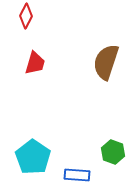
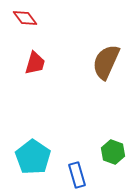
red diamond: moved 1 px left, 2 px down; rotated 65 degrees counterclockwise
brown semicircle: rotated 6 degrees clockwise
blue rectangle: rotated 70 degrees clockwise
